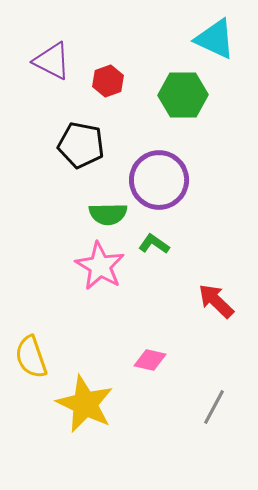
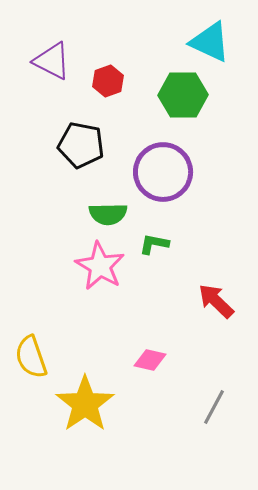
cyan triangle: moved 5 px left, 3 px down
purple circle: moved 4 px right, 8 px up
green L-shape: rotated 24 degrees counterclockwise
yellow star: rotated 12 degrees clockwise
